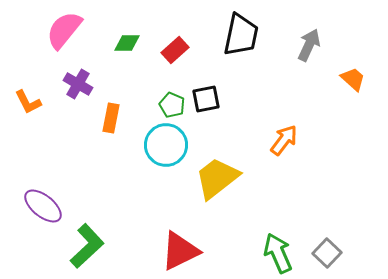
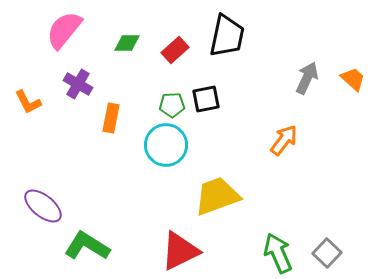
black trapezoid: moved 14 px left, 1 px down
gray arrow: moved 2 px left, 33 px down
green pentagon: rotated 25 degrees counterclockwise
yellow trapezoid: moved 18 px down; rotated 18 degrees clockwise
green L-shape: rotated 105 degrees counterclockwise
